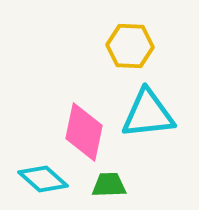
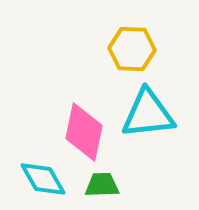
yellow hexagon: moved 2 px right, 3 px down
cyan diamond: rotated 18 degrees clockwise
green trapezoid: moved 7 px left
